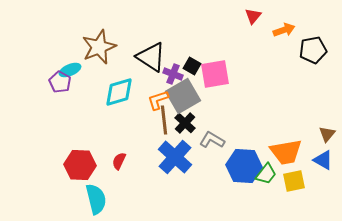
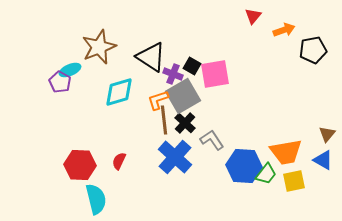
gray L-shape: rotated 25 degrees clockwise
